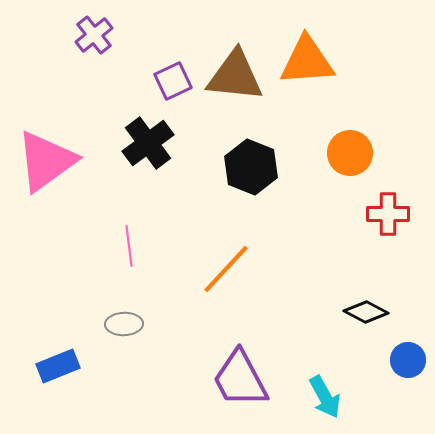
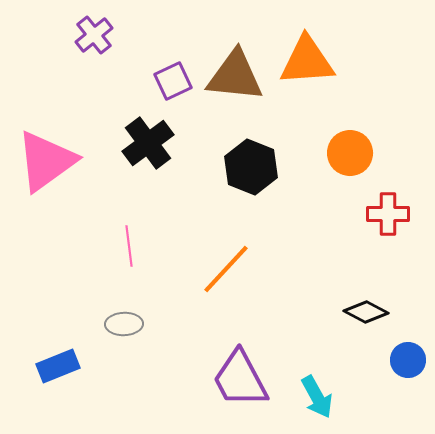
cyan arrow: moved 8 px left
